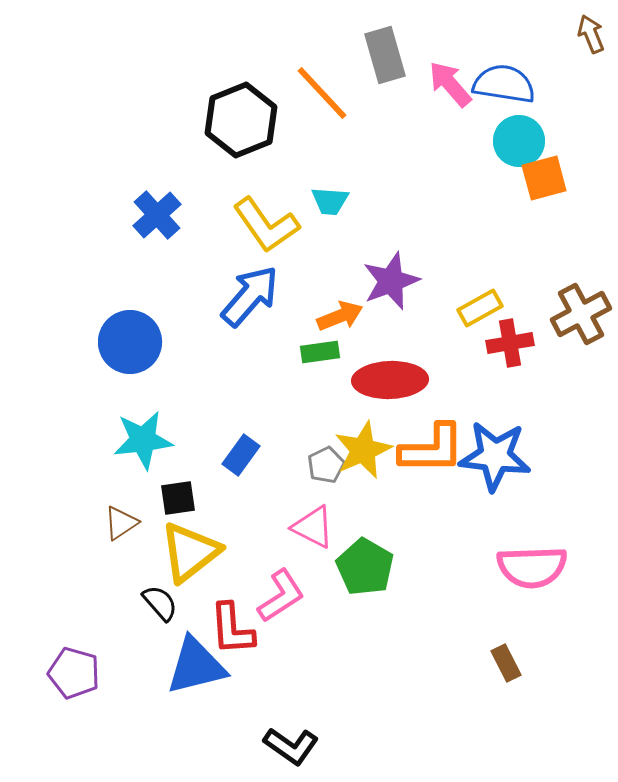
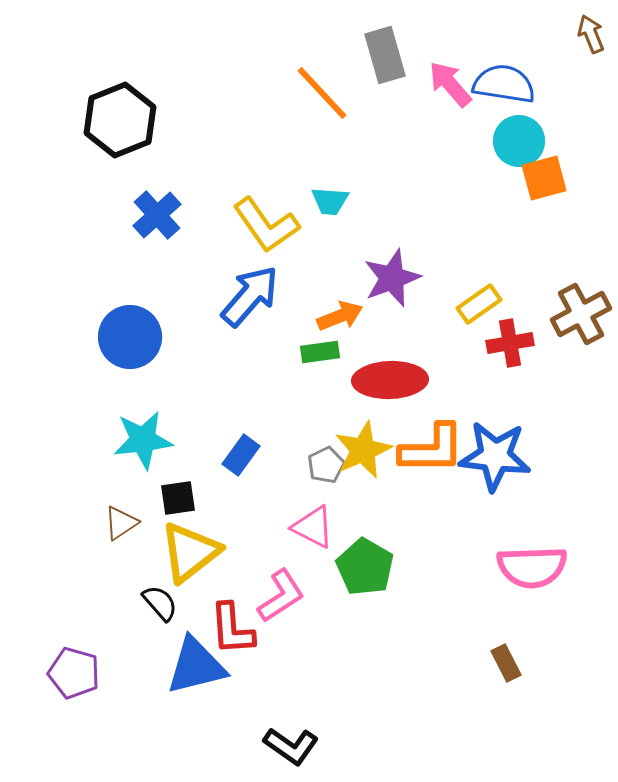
black hexagon: moved 121 px left
purple star: moved 1 px right, 3 px up
yellow rectangle: moved 1 px left, 4 px up; rotated 6 degrees counterclockwise
blue circle: moved 5 px up
